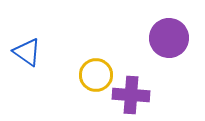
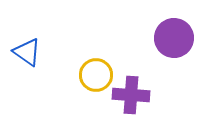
purple circle: moved 5 px right
